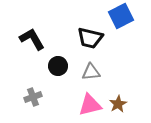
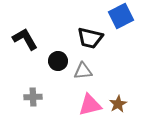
black L-shape: moved 7 px left
black circle: moved 5 px up
gray triangle: moved 8 px left, 1 px up
gray cross: rotated 18 degrees clockwise
